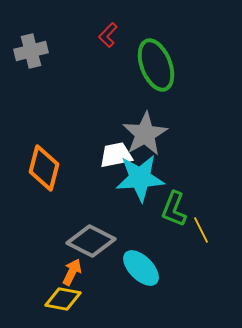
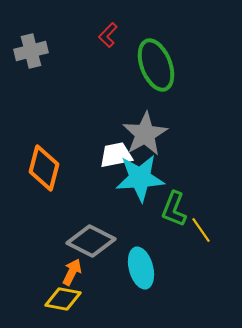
yellow line: rotated 8 degrees counterclockwise
cyan ellipse: rotated 30 degrees clockwise
